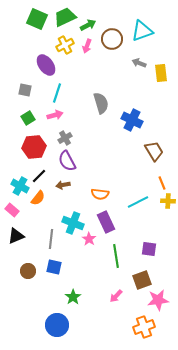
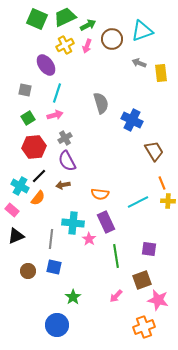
cyan cross at (73, 223): rotated 15 degrees counterclockwise
pink star at (158, 300): rotated 20 degrees clockwise
